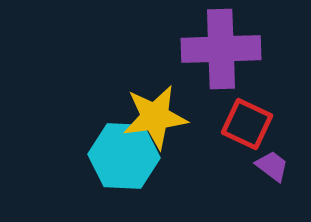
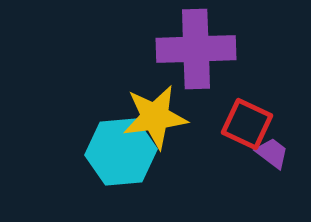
purple cross: moved 25 px left
cyan hexagon: moved 3 px left, 4 px up; rotated 8 degrees counterclockwise
purple trapezoid: moved 13 px up
